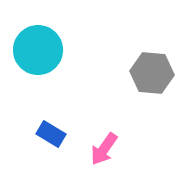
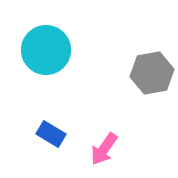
cyan circle: moved 8 px right
gray hexagon: rotated 15 degrees counterclockwise
